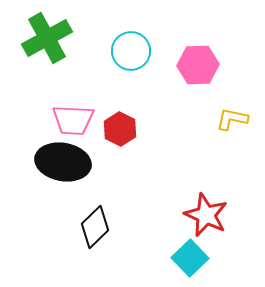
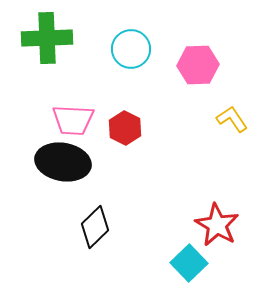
green cross: rotated 27 degrees clockwise
cyan circle: moved 2 px up
yellow L-shape: rotated 44 degrees clockwise
red hexagon: moved 5 px right, 1 px up
red star: moved 11 px right, 10 px down; rotated 6 degrees clockwise
cyan square: moved 1 px left, 5 px down
